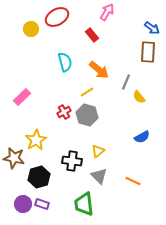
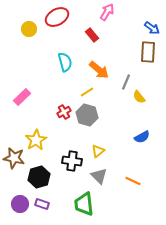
yellow circle: moved 2 px left
purple circle: moved 3 px left
